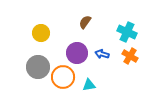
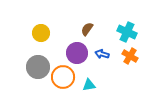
brown semicircle: moved 2 px right, 7 px down
